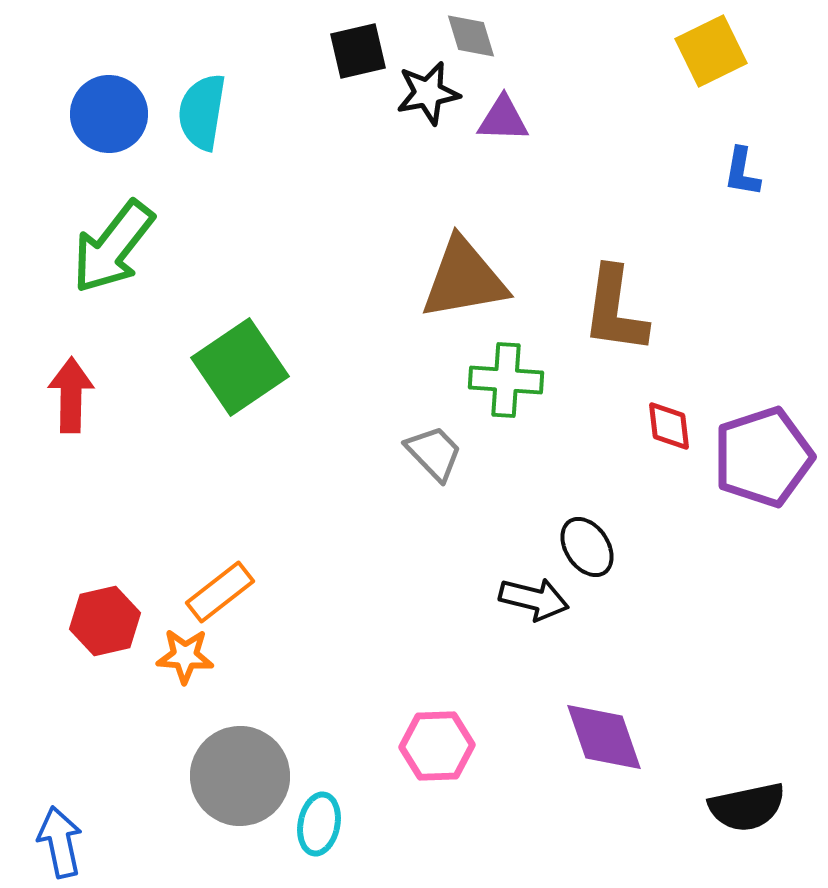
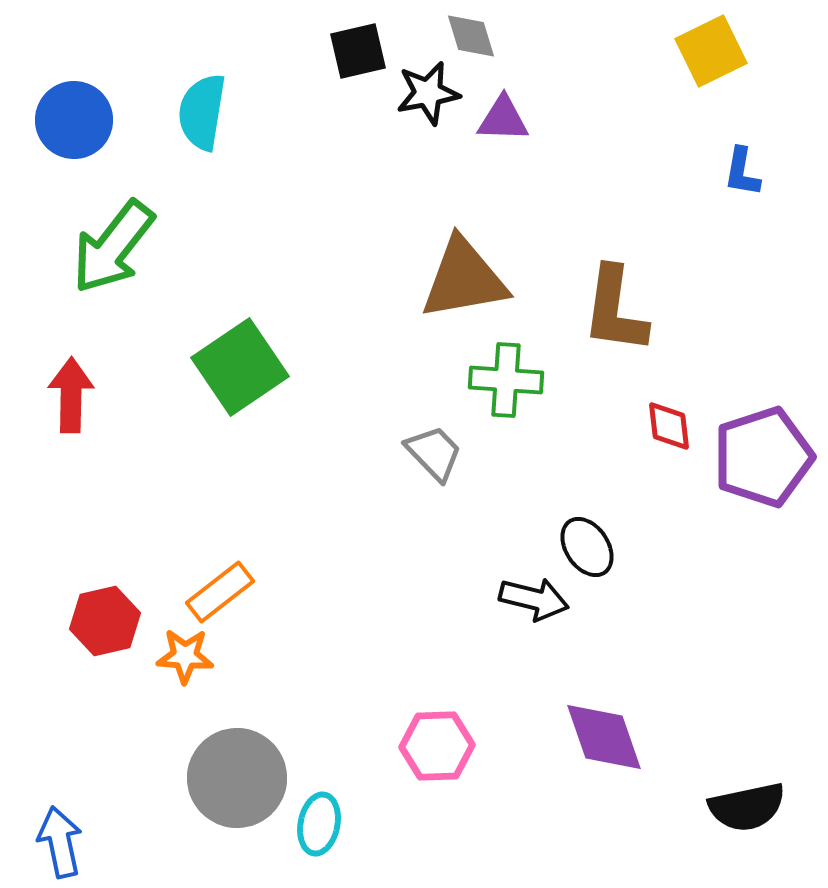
blue circle: moved 35 px left, 6 px down
gray circle: moved 3 px left, 2 px down
